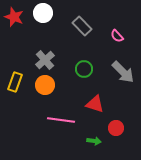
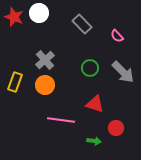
white circle: moved 4 px left
gray rectangle: moved 2 px up
green circle: moved 6 px right, 1 px up
